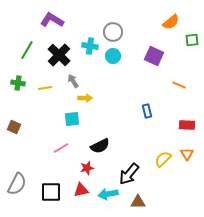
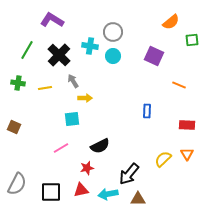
blue rectangle: rotated 16 degrees clockwise
brown triangle: moved 3 px up
